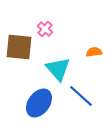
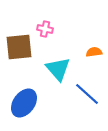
pink cross: rotated 28 degrees counterclockwise
brown square: rotated 12 degrees counterclockwise
blue line: moved 6 px right, 2 px up
blue ellipse: moved 15 px left
